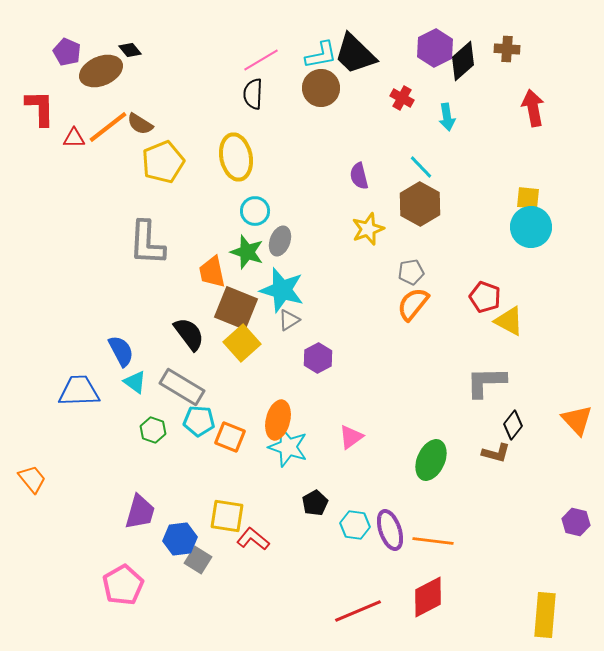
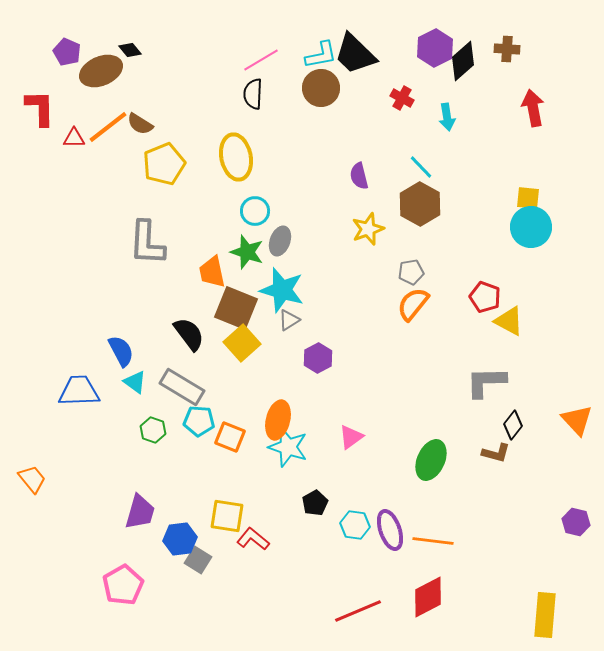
yellow pentagon at (163, 162): moved 1 px right, 2 px down
